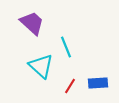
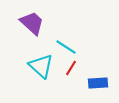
cyan line: rotated 35 degrees counterclockwise
red line: moved 1 px right, 18 px up
